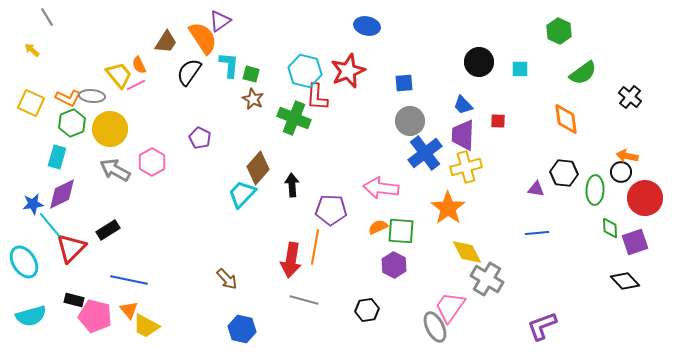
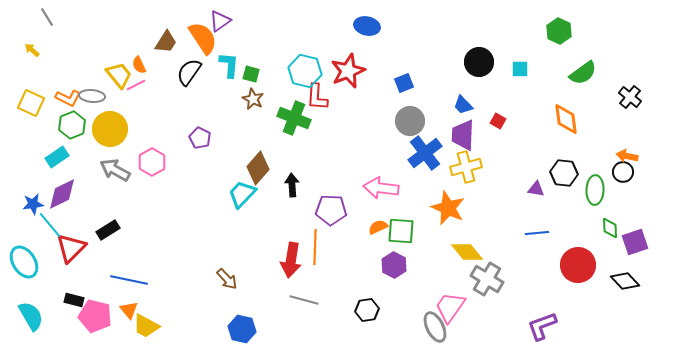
blue square at (404, 83): rotated 18 degrees counterclockwise
red square at (498, 121): rotated 28 degrees clockwise
green hexagon at (72, 123): moved 2 px down
cyan rectangle at (57, 157): rotated 40 degrees clockwise
black circle at (621, 172): moved 2 px right
red circle at (645, 198): moved 67 px left, 67 px down
orange star at (448, 208): rotated 12 degrees counterclockwise
orange line at (315, 247): rotated 8 degrees counterclockwise
yellow diamond at (467, 252): rotated 12 degrees counterclockwise
cyan semicircle at (31, 316): rotated 104 degrees counterclockwise
